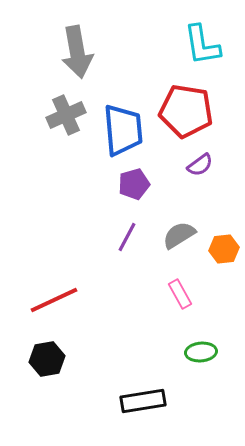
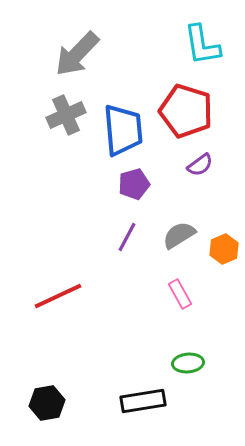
gray arrow: moved 2 px down; rotated 54 degrees clockwise
red pentagon: rotated 8 degrees clockwise
orange hexagon: rotated 16 degrees counterclockwise
red line: moved 4 px right, 4 px up
green ellipse: moved 13 px left, 11 px down
black hexagon: moved 44 px down
